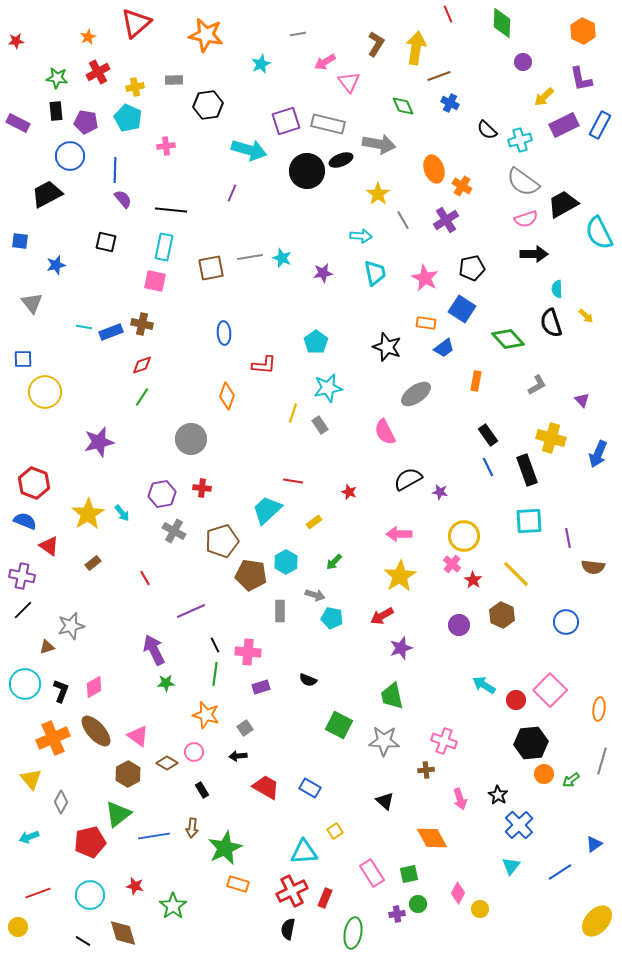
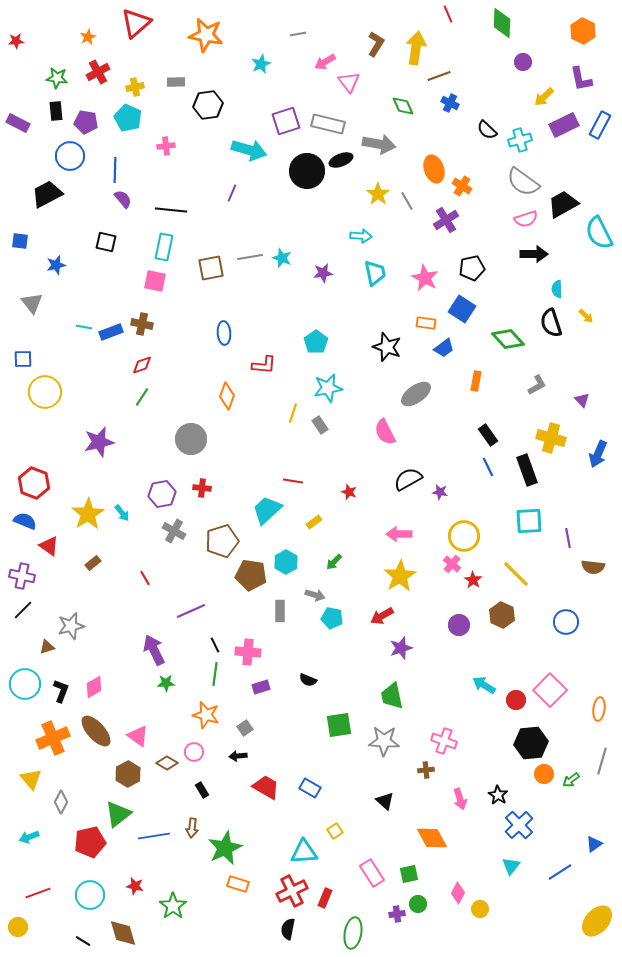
gray rectangle at (174, 80): moved 2 px right, 2 px down
gray line at (403, 220): moved 4 px right, 19 px up
green square at (339, 725): rotated 36 degrees counterclockwise
